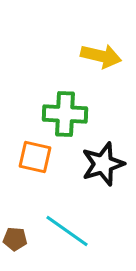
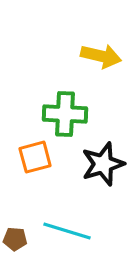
orange square: rotated 28 degrees counterclockwise
cyan line: rotated 18 degrees counterclockwise
